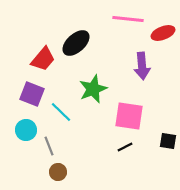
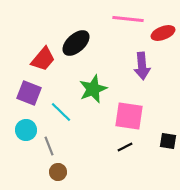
purple square: moved 3 px left, 1 px up
